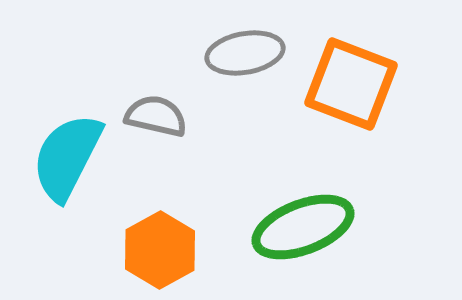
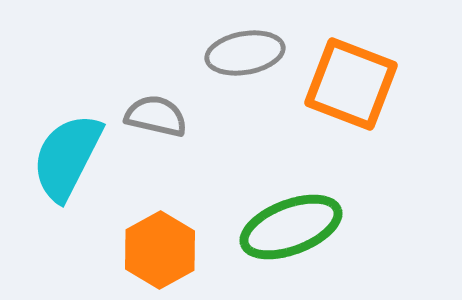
green ellipse: moved 12 px left
